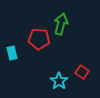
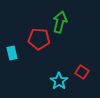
green arrow: moved 1 px left, 2 px up
